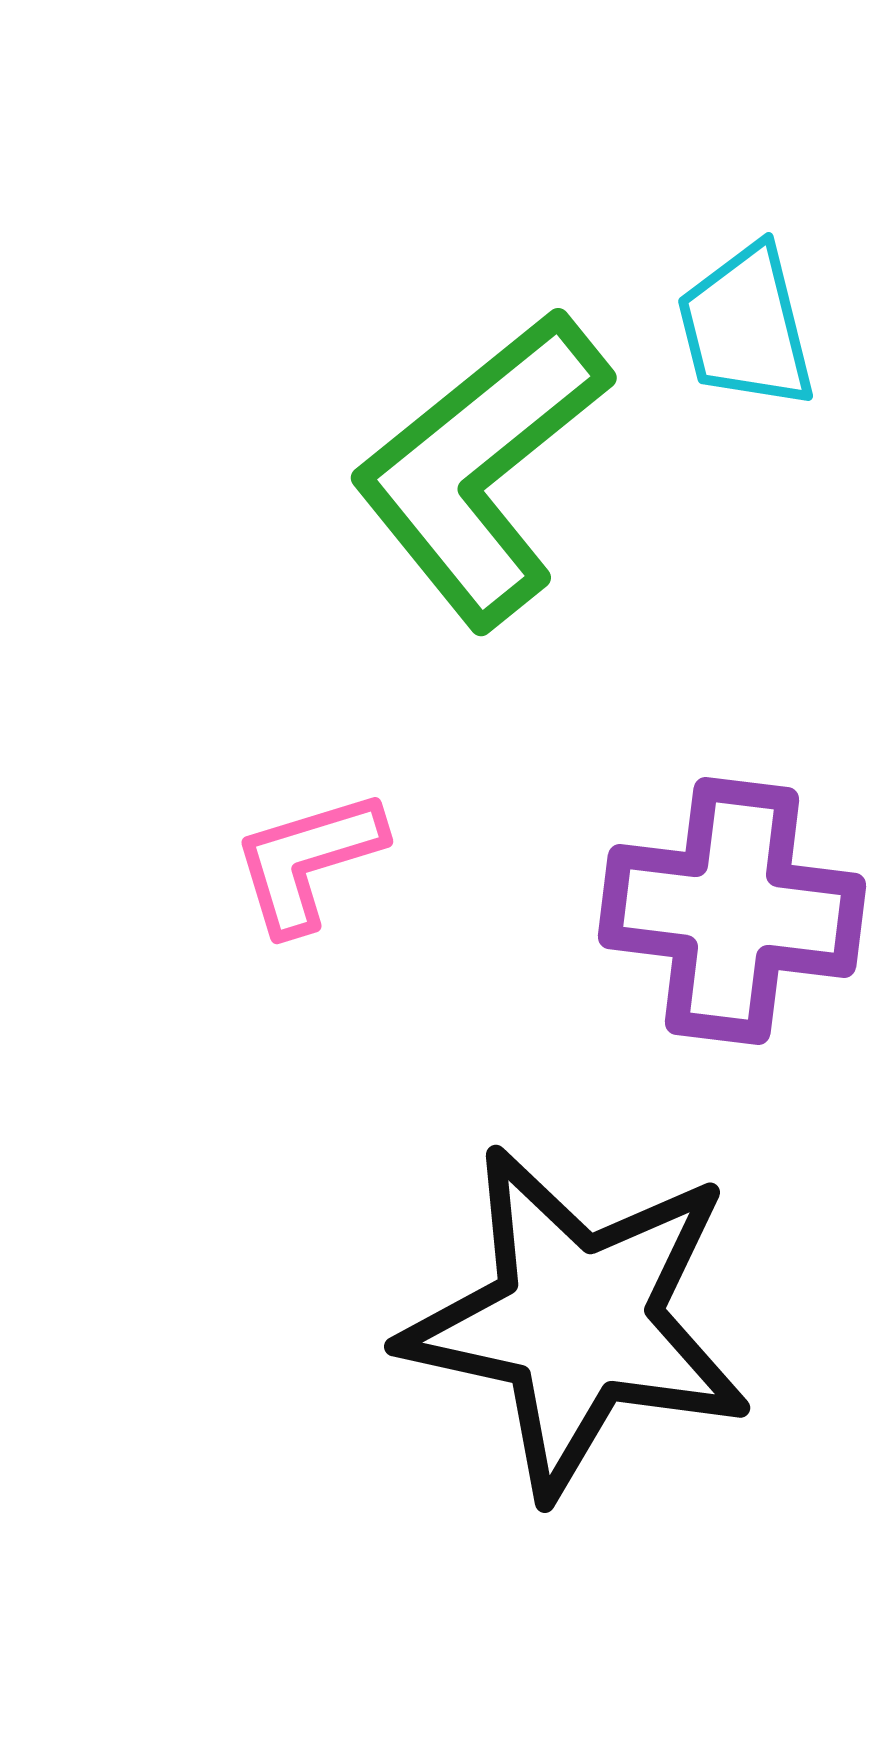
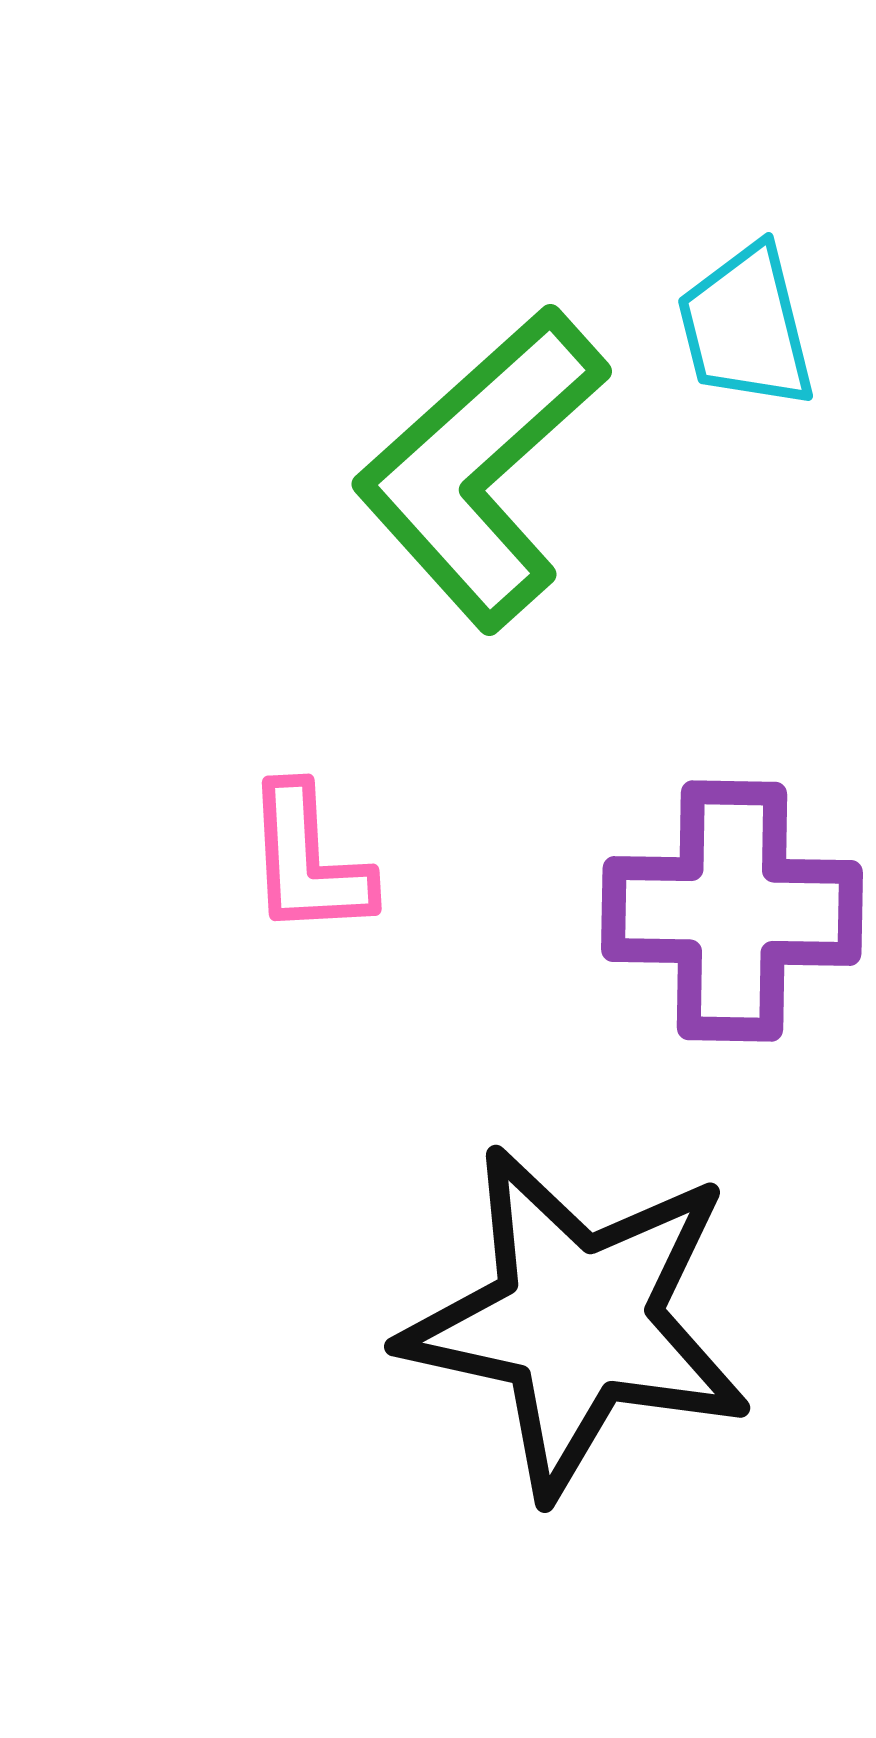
green L-shape: rotated 3 degrees counterclockwise
pink L-shape: rotated 76 degrees counterclockwise
purple cross: rotated 6 degrees counterclockwise
